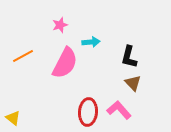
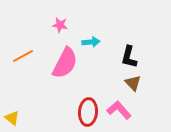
pink star: rotated 28 degrees clockwise
yellow triangle: moved 1 px left
